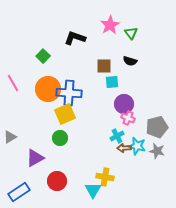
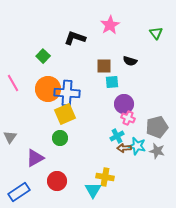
green triangle: moved 25 px right
blue cross: moved 2 px left
gray triangle: rotated 24 degrees counterclockwise
